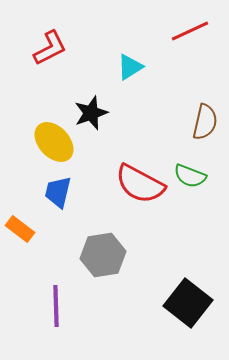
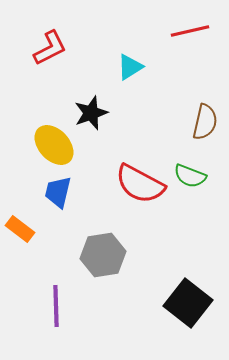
red line: rotated 12 degrees clockwise
yellow ellipse: moved 3 px down
